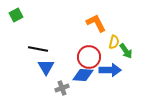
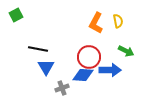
orange L-shape: rotated 125 degrees counterclockwise
yellow semicircle: moved 4 px right, 21 px up; rotated 24 degrees counterclockwise
green arrow: rotated 28 degrees counterclockwise
